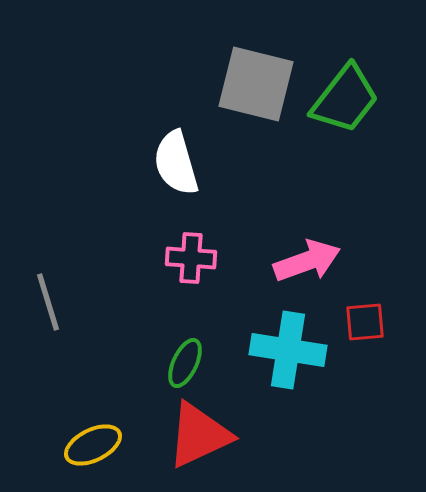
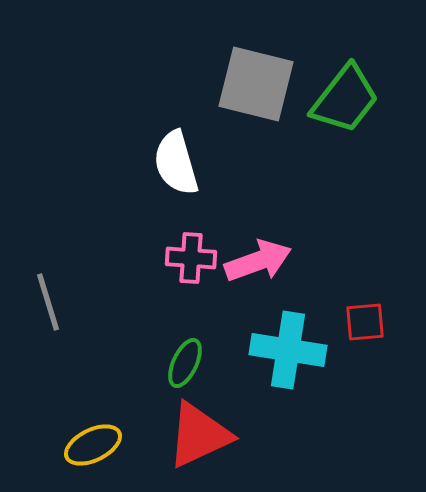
pink arrow: moved 49 px left
